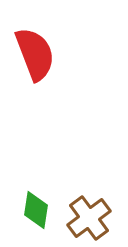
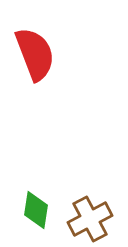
brown cross: moved 1 px right, 1 px down; rotated 9 degrees clockwise
